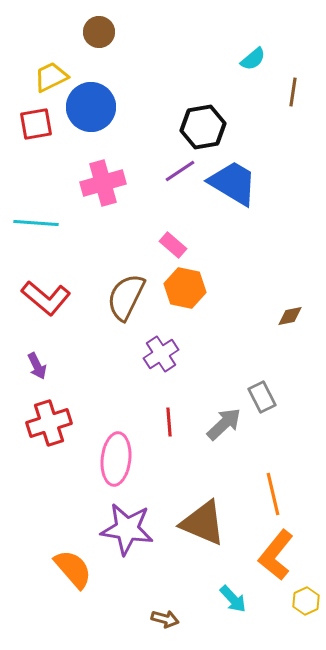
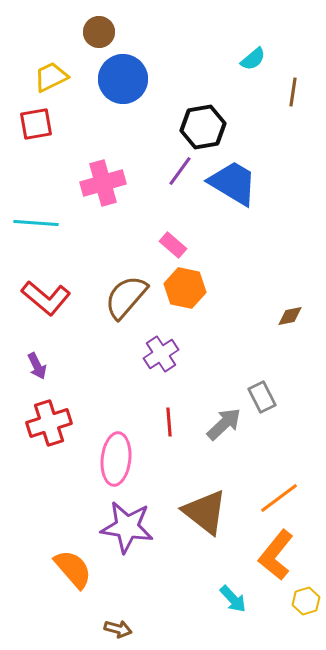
blue circle: moved 32 px right, 28 px up
purple line: rotated 20 degrees counterclockwise
brown semicircle: rotated 15 degrees clockwise
orange line: moved 6 px right, 4 px down; rotated 66 degrees clockwise
brown triangle: moved 2 px right, 11 px up; rotated 15 degrees clockwise
purple star: moved 2 px up
yellow hexagon: rotated 8 degrees clockwise
brown arrow: moved 47 px left, 10 px down
